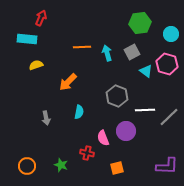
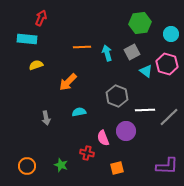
cyan semicircle: rotated 112 degrees counterclockwise
